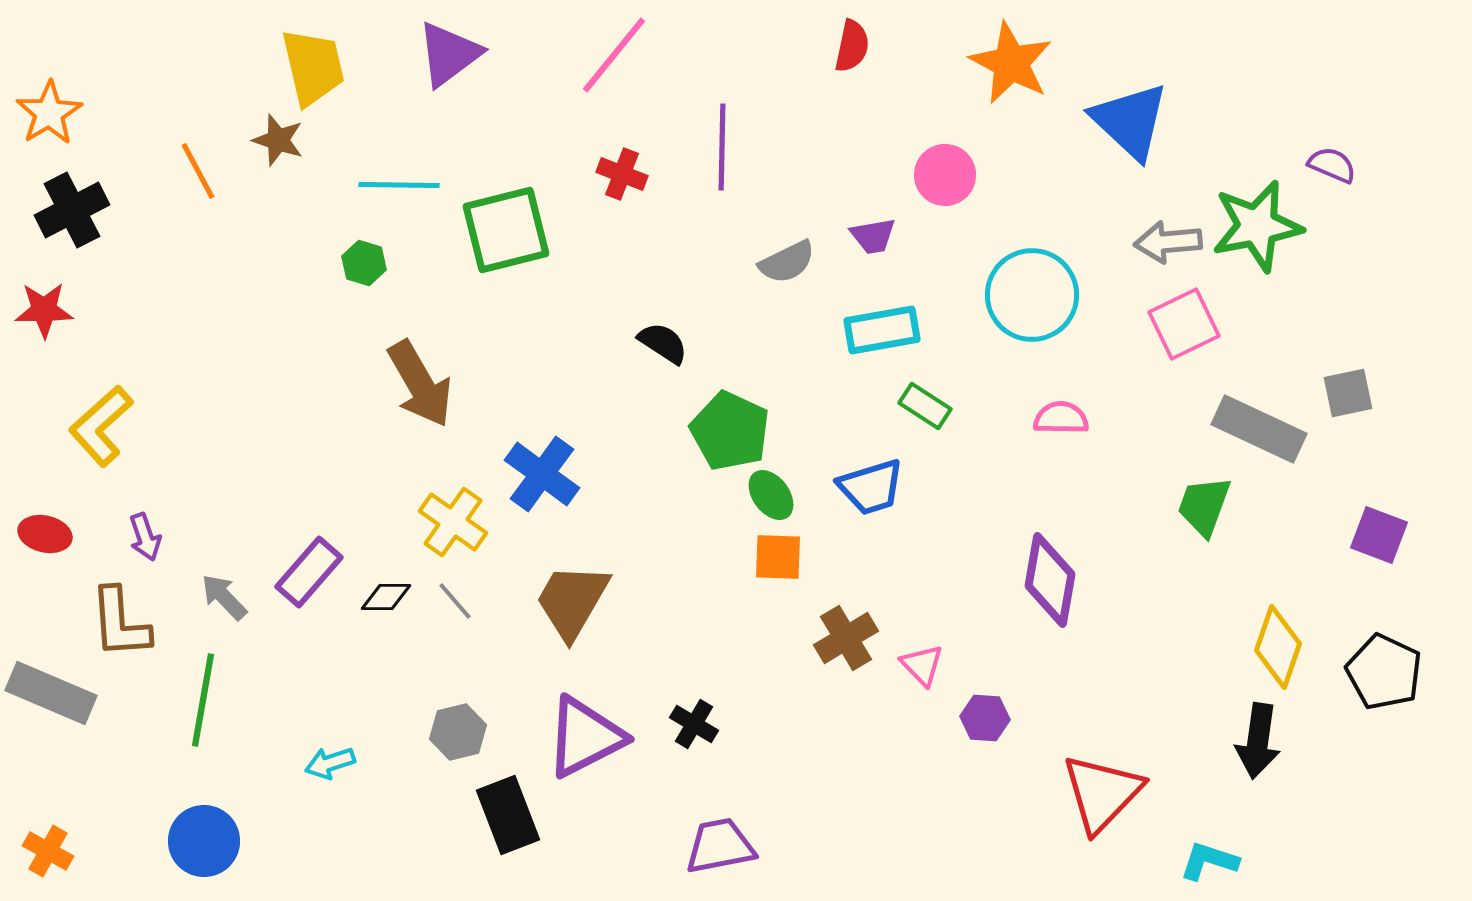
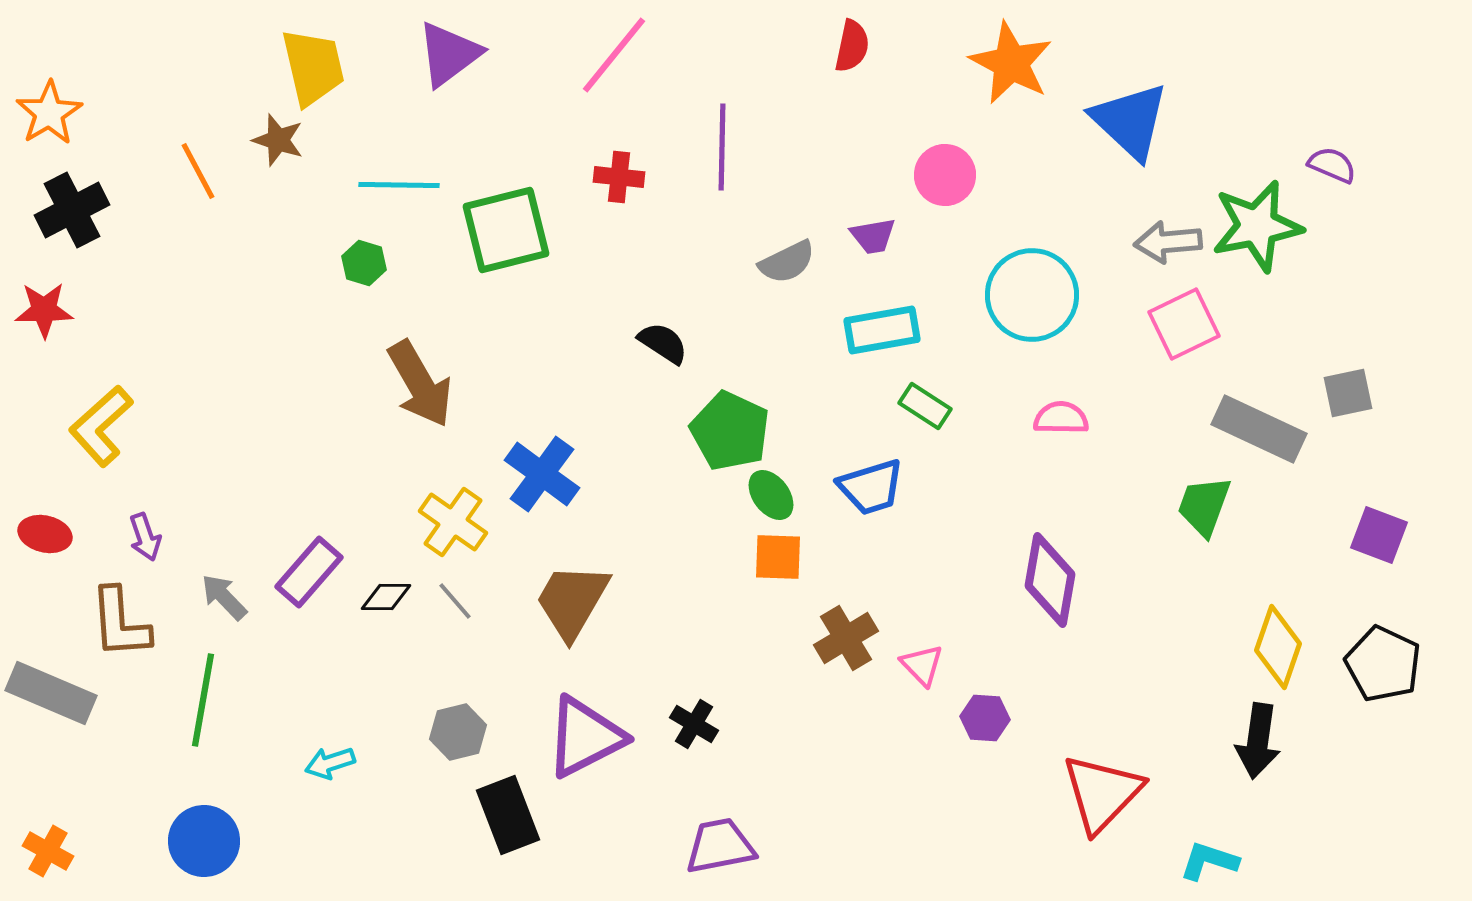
red cross at (622, 174): moved 3 px left, 3 px down; rotated 15 degrees counterclockwise
black pentagon at (1384, 672): moved 1 px left, 8 px up
